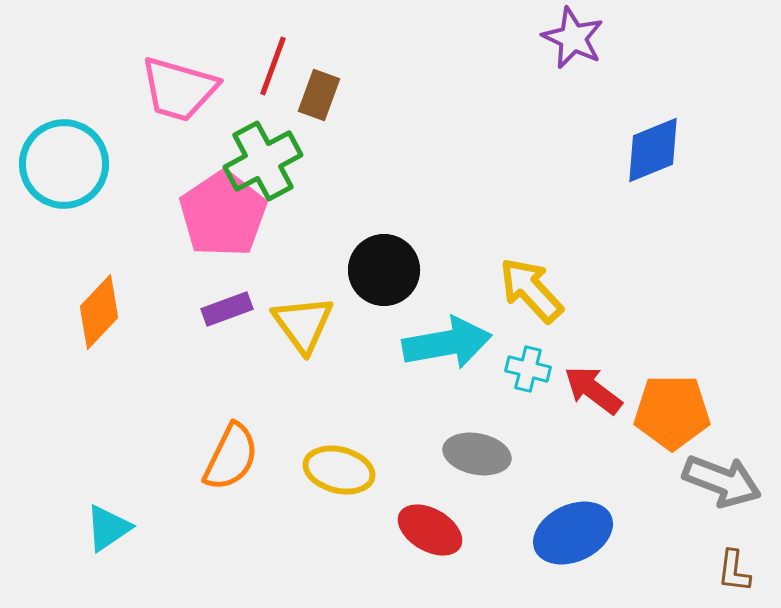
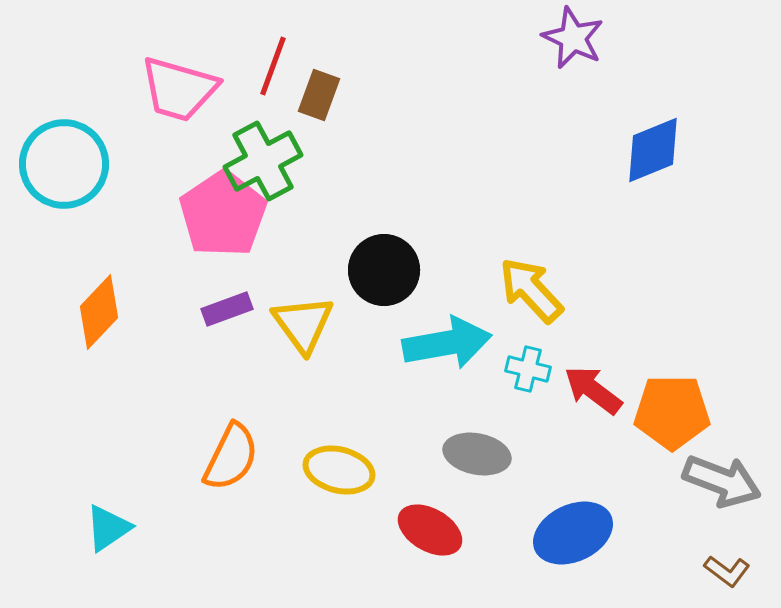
brown L-shape: moved 7 px left; rotated 60 degrees counterclockwise
